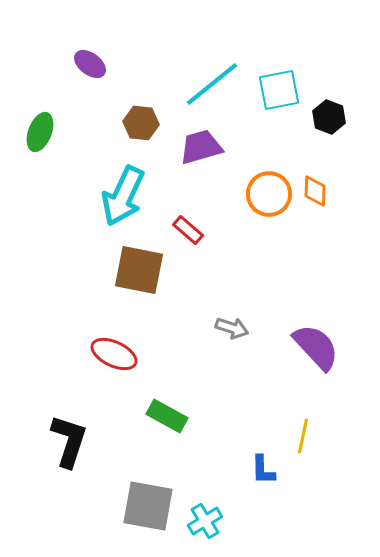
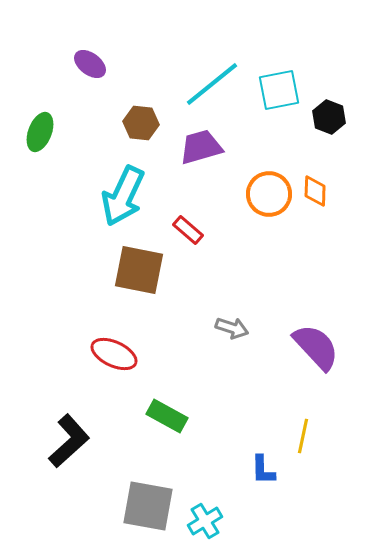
black L-shape: rotated 30 degrees clockwise
